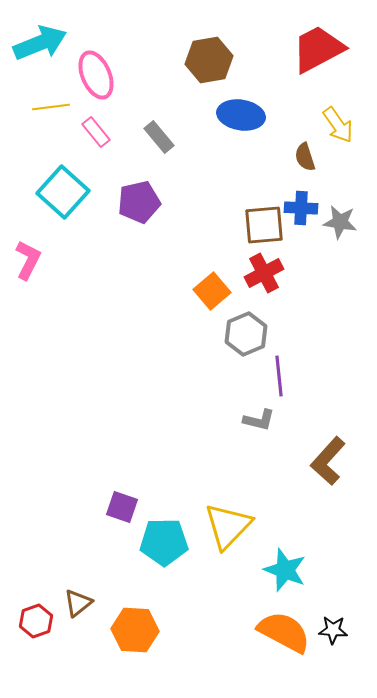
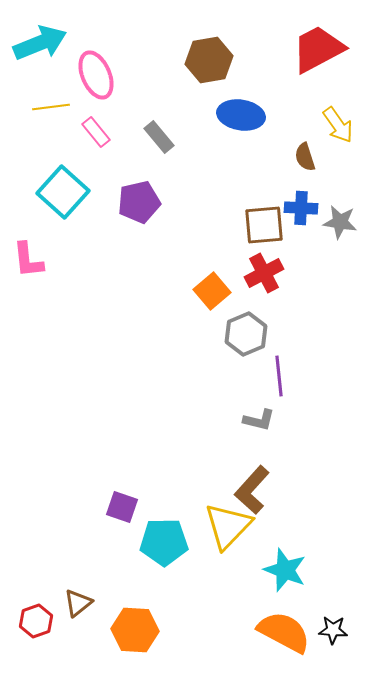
pink L-shape: rotated 147 degrees clockwise
brown L-shape: moved 76 px left, 29 px down
